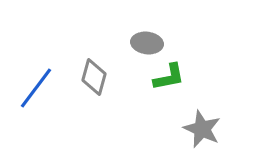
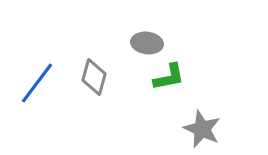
blue line: moved 1 px right, 5 px up
